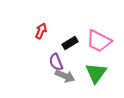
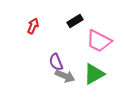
red arrow: moved 8 px left, 5 px up
black rectangle: moved 5 px right, 22 px up
green triangle: moved 2 px left, 1 px down; rotated 25 degrees clockwise
